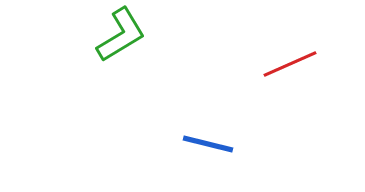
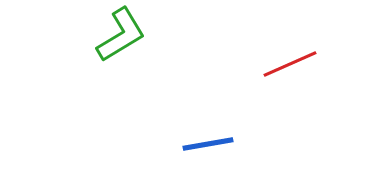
blue line: rotated 24 degrees counterclockwise
